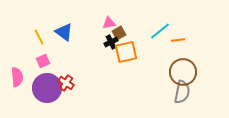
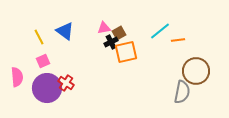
pink triangle: moved 5 px left, 5 px down
blue triangle: moved 1 px right, 1 px up
brown circle: moved 13 px right, 1 px up
